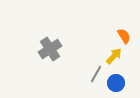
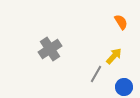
orange semicircle: moved 3 px left, 14 px up
blue circle: moved 8 px right, 4 px down
